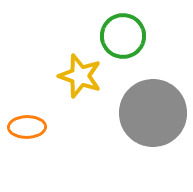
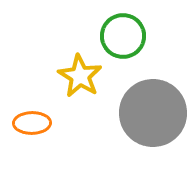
yellow star: rotated 12 degrees clockwise
orange ellipse: moved 5 px right, 4 px up
